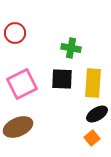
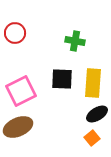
green cross: moved 4 px right, 7 px up
pink square: moved 1 px left, 7 px down
